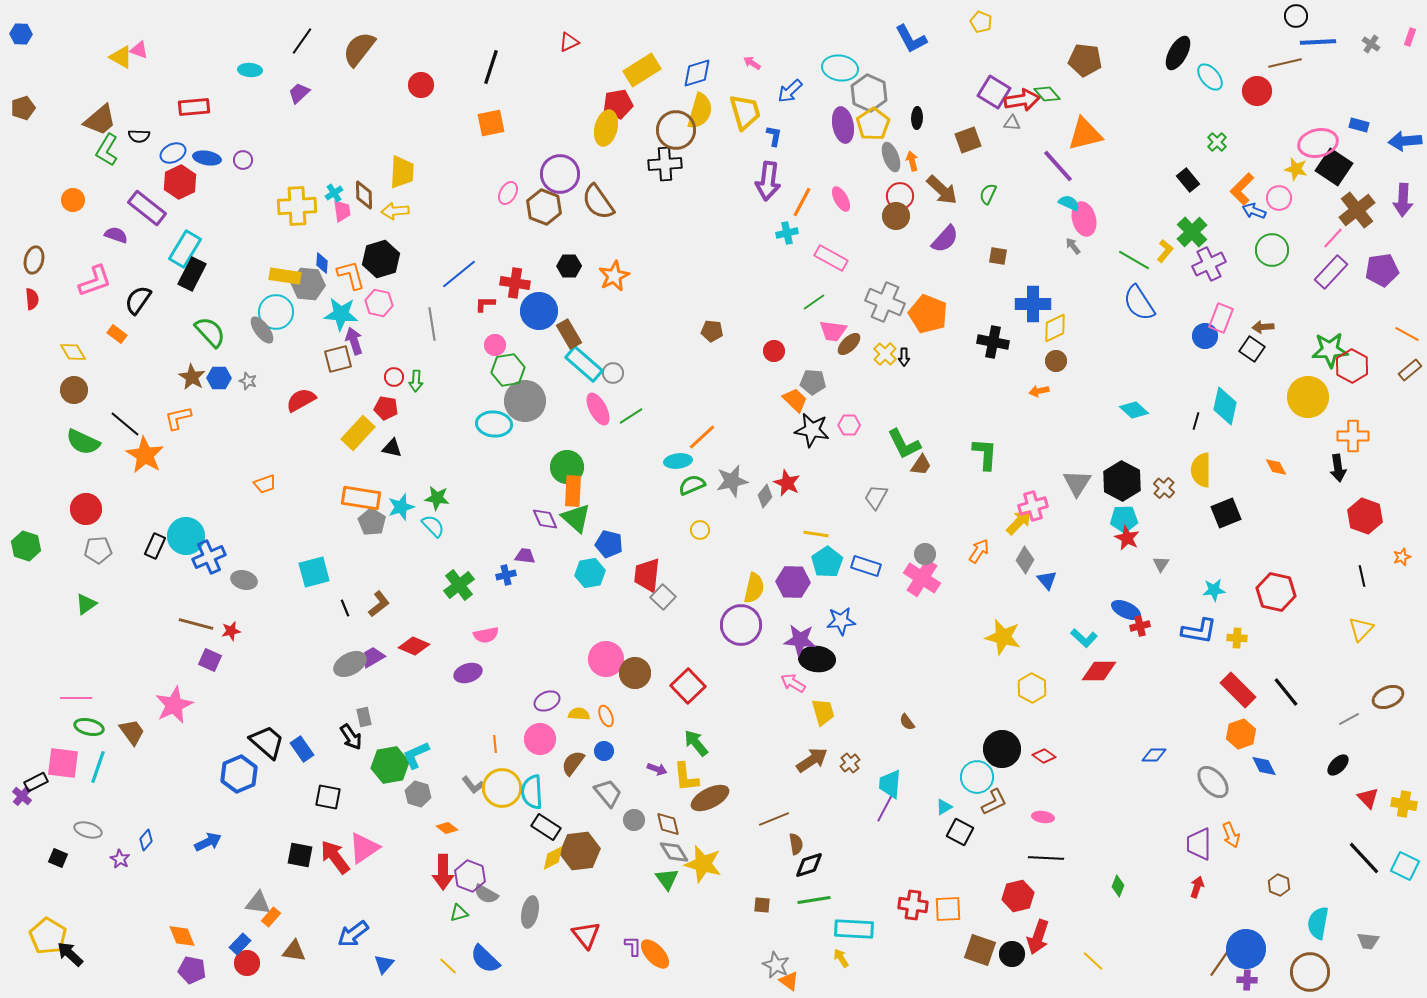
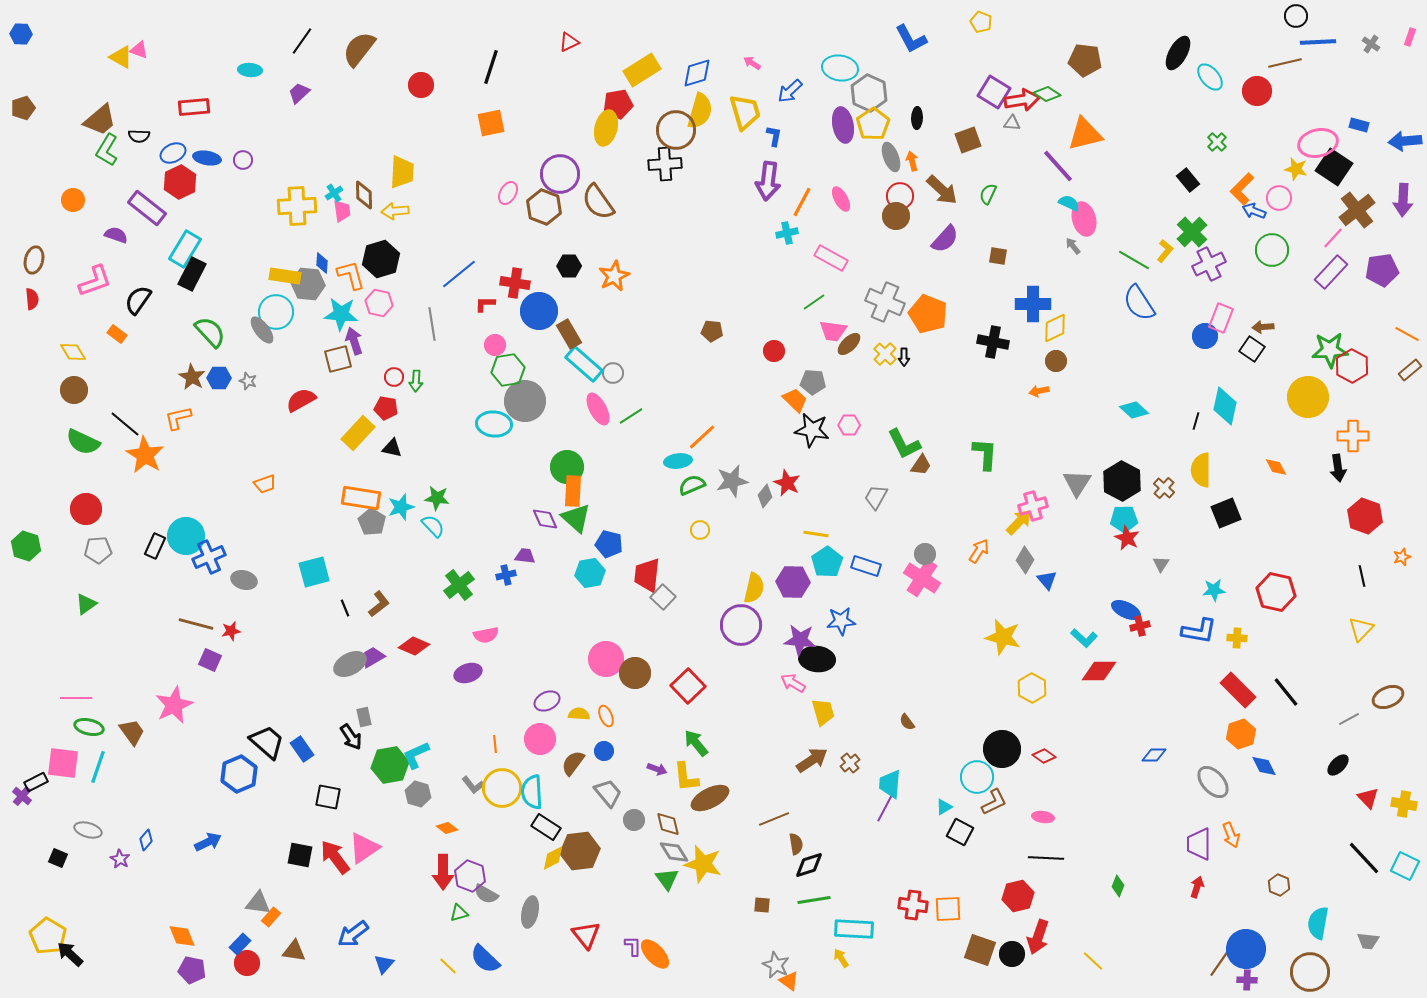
green diamond at (1047, 94): rotated 16 degrees counterclockwise
